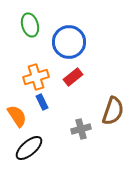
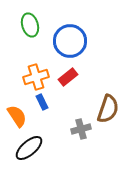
blue circle: moved 1 px right, 1 px up
red rectangle: moved 5 px left
brown semicircle: moved 5 px left, 2 px up
